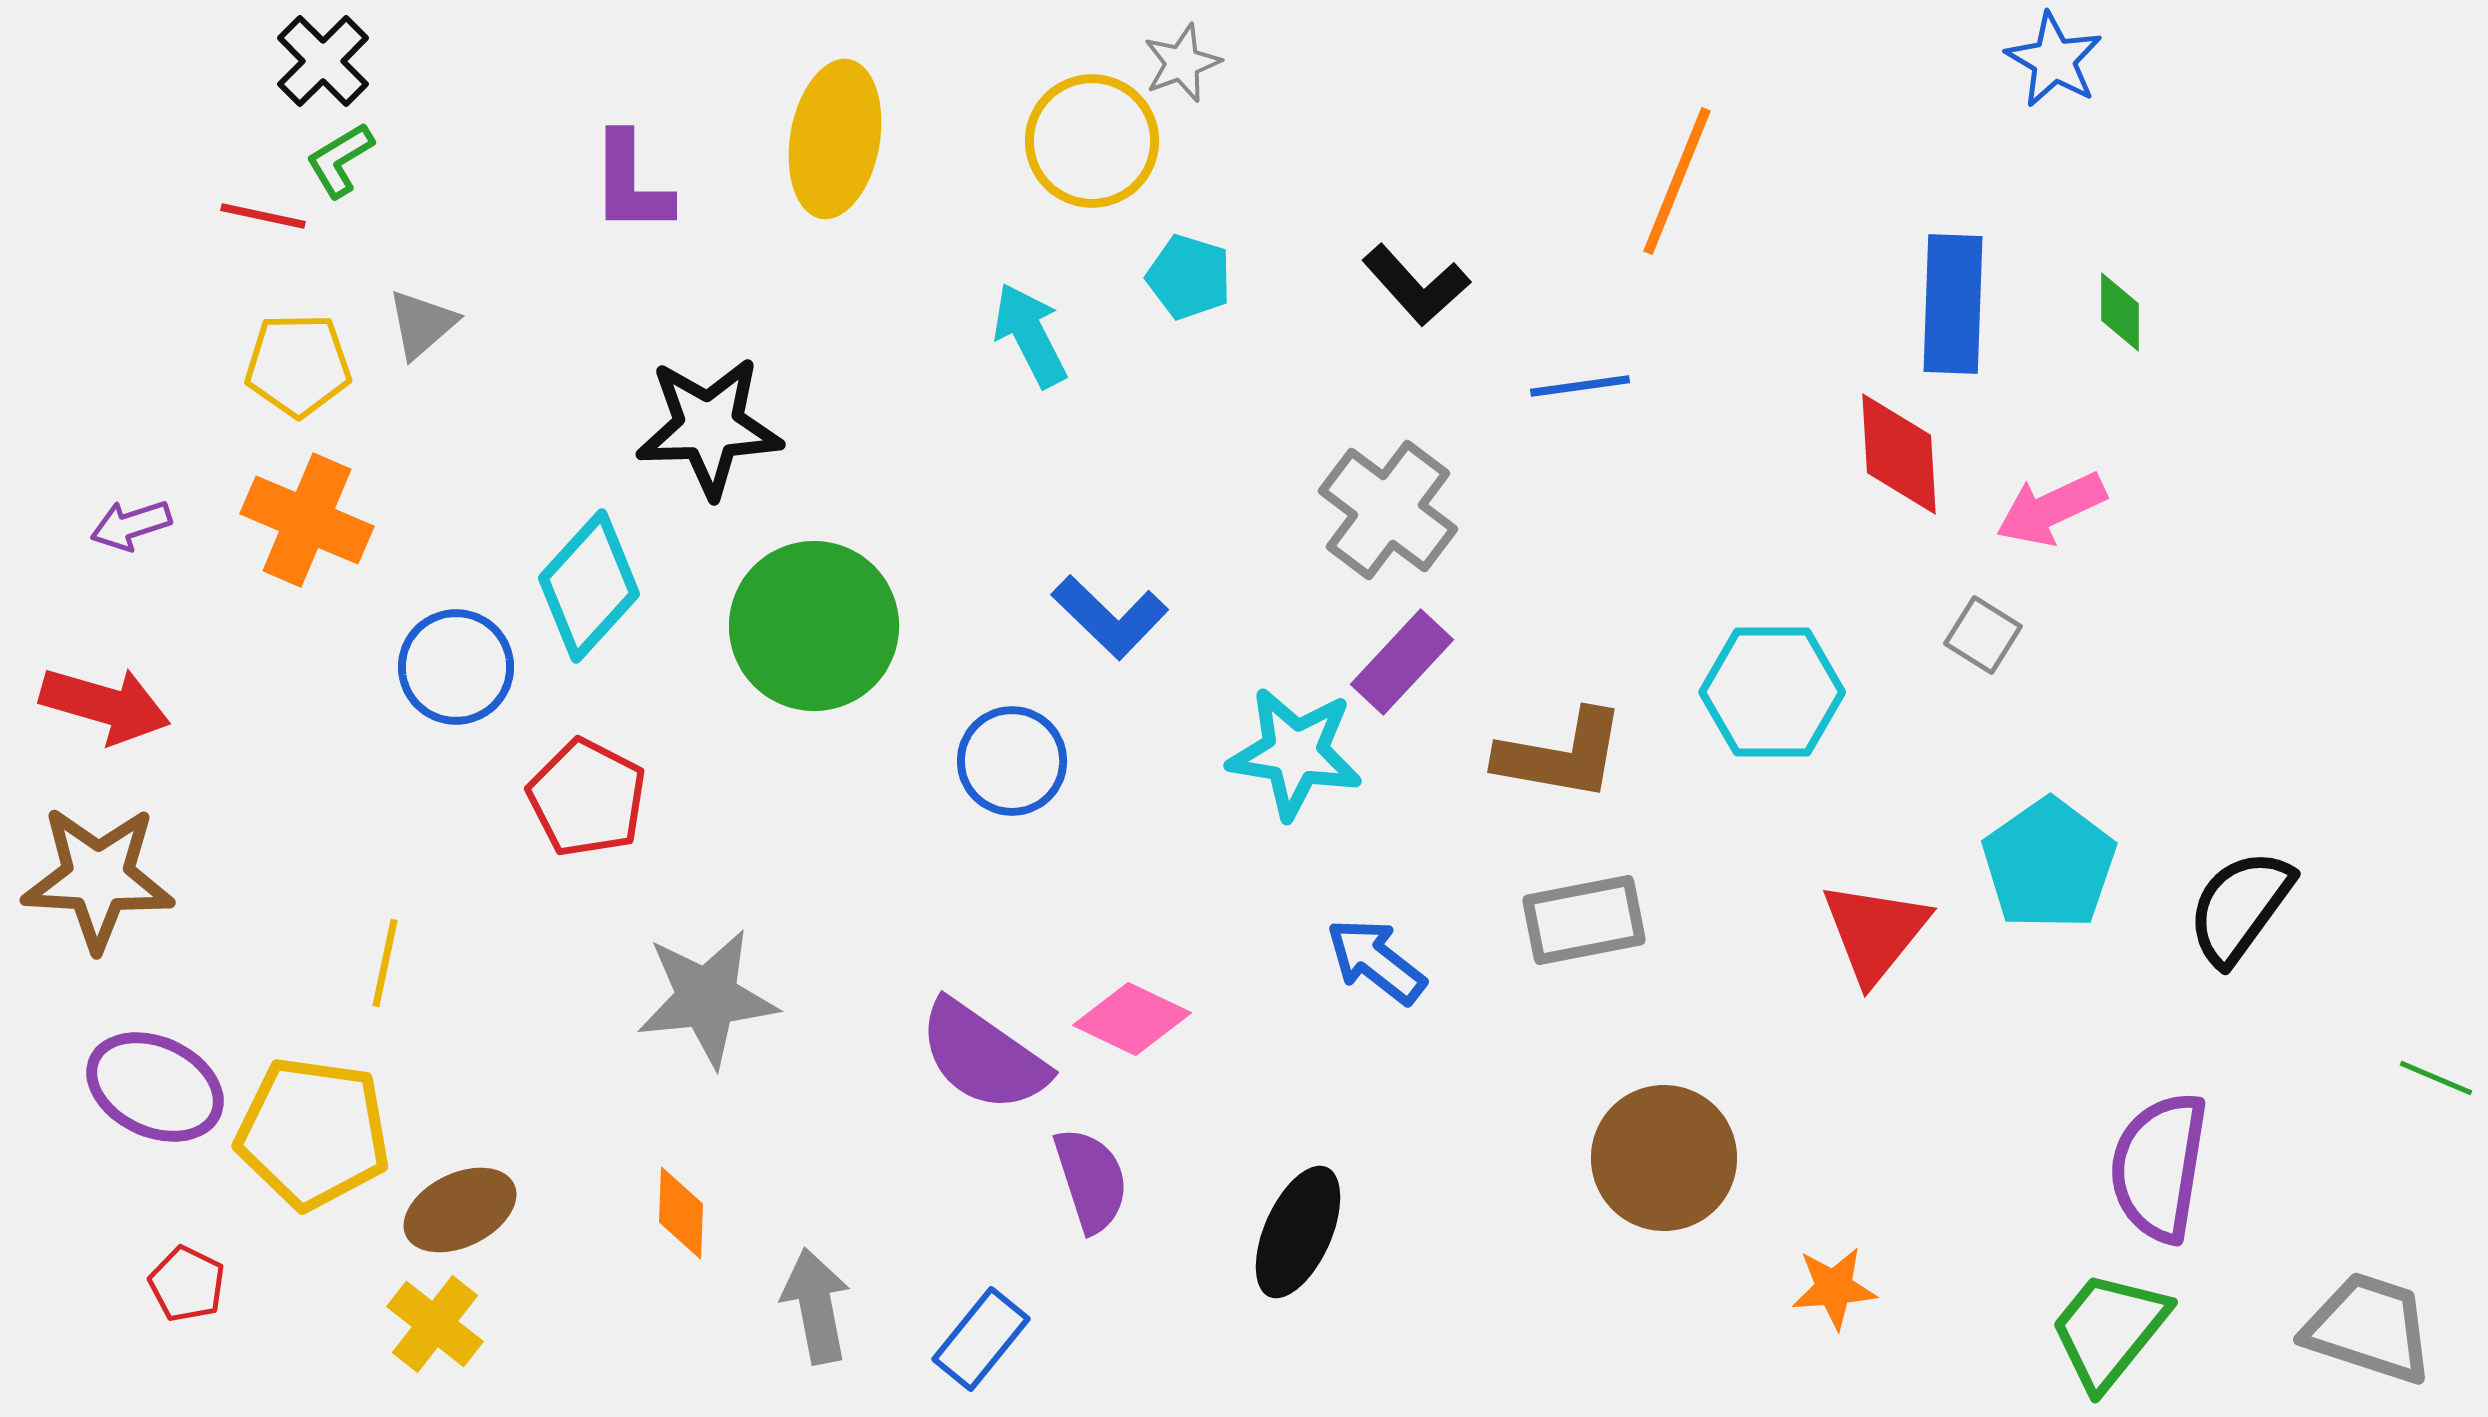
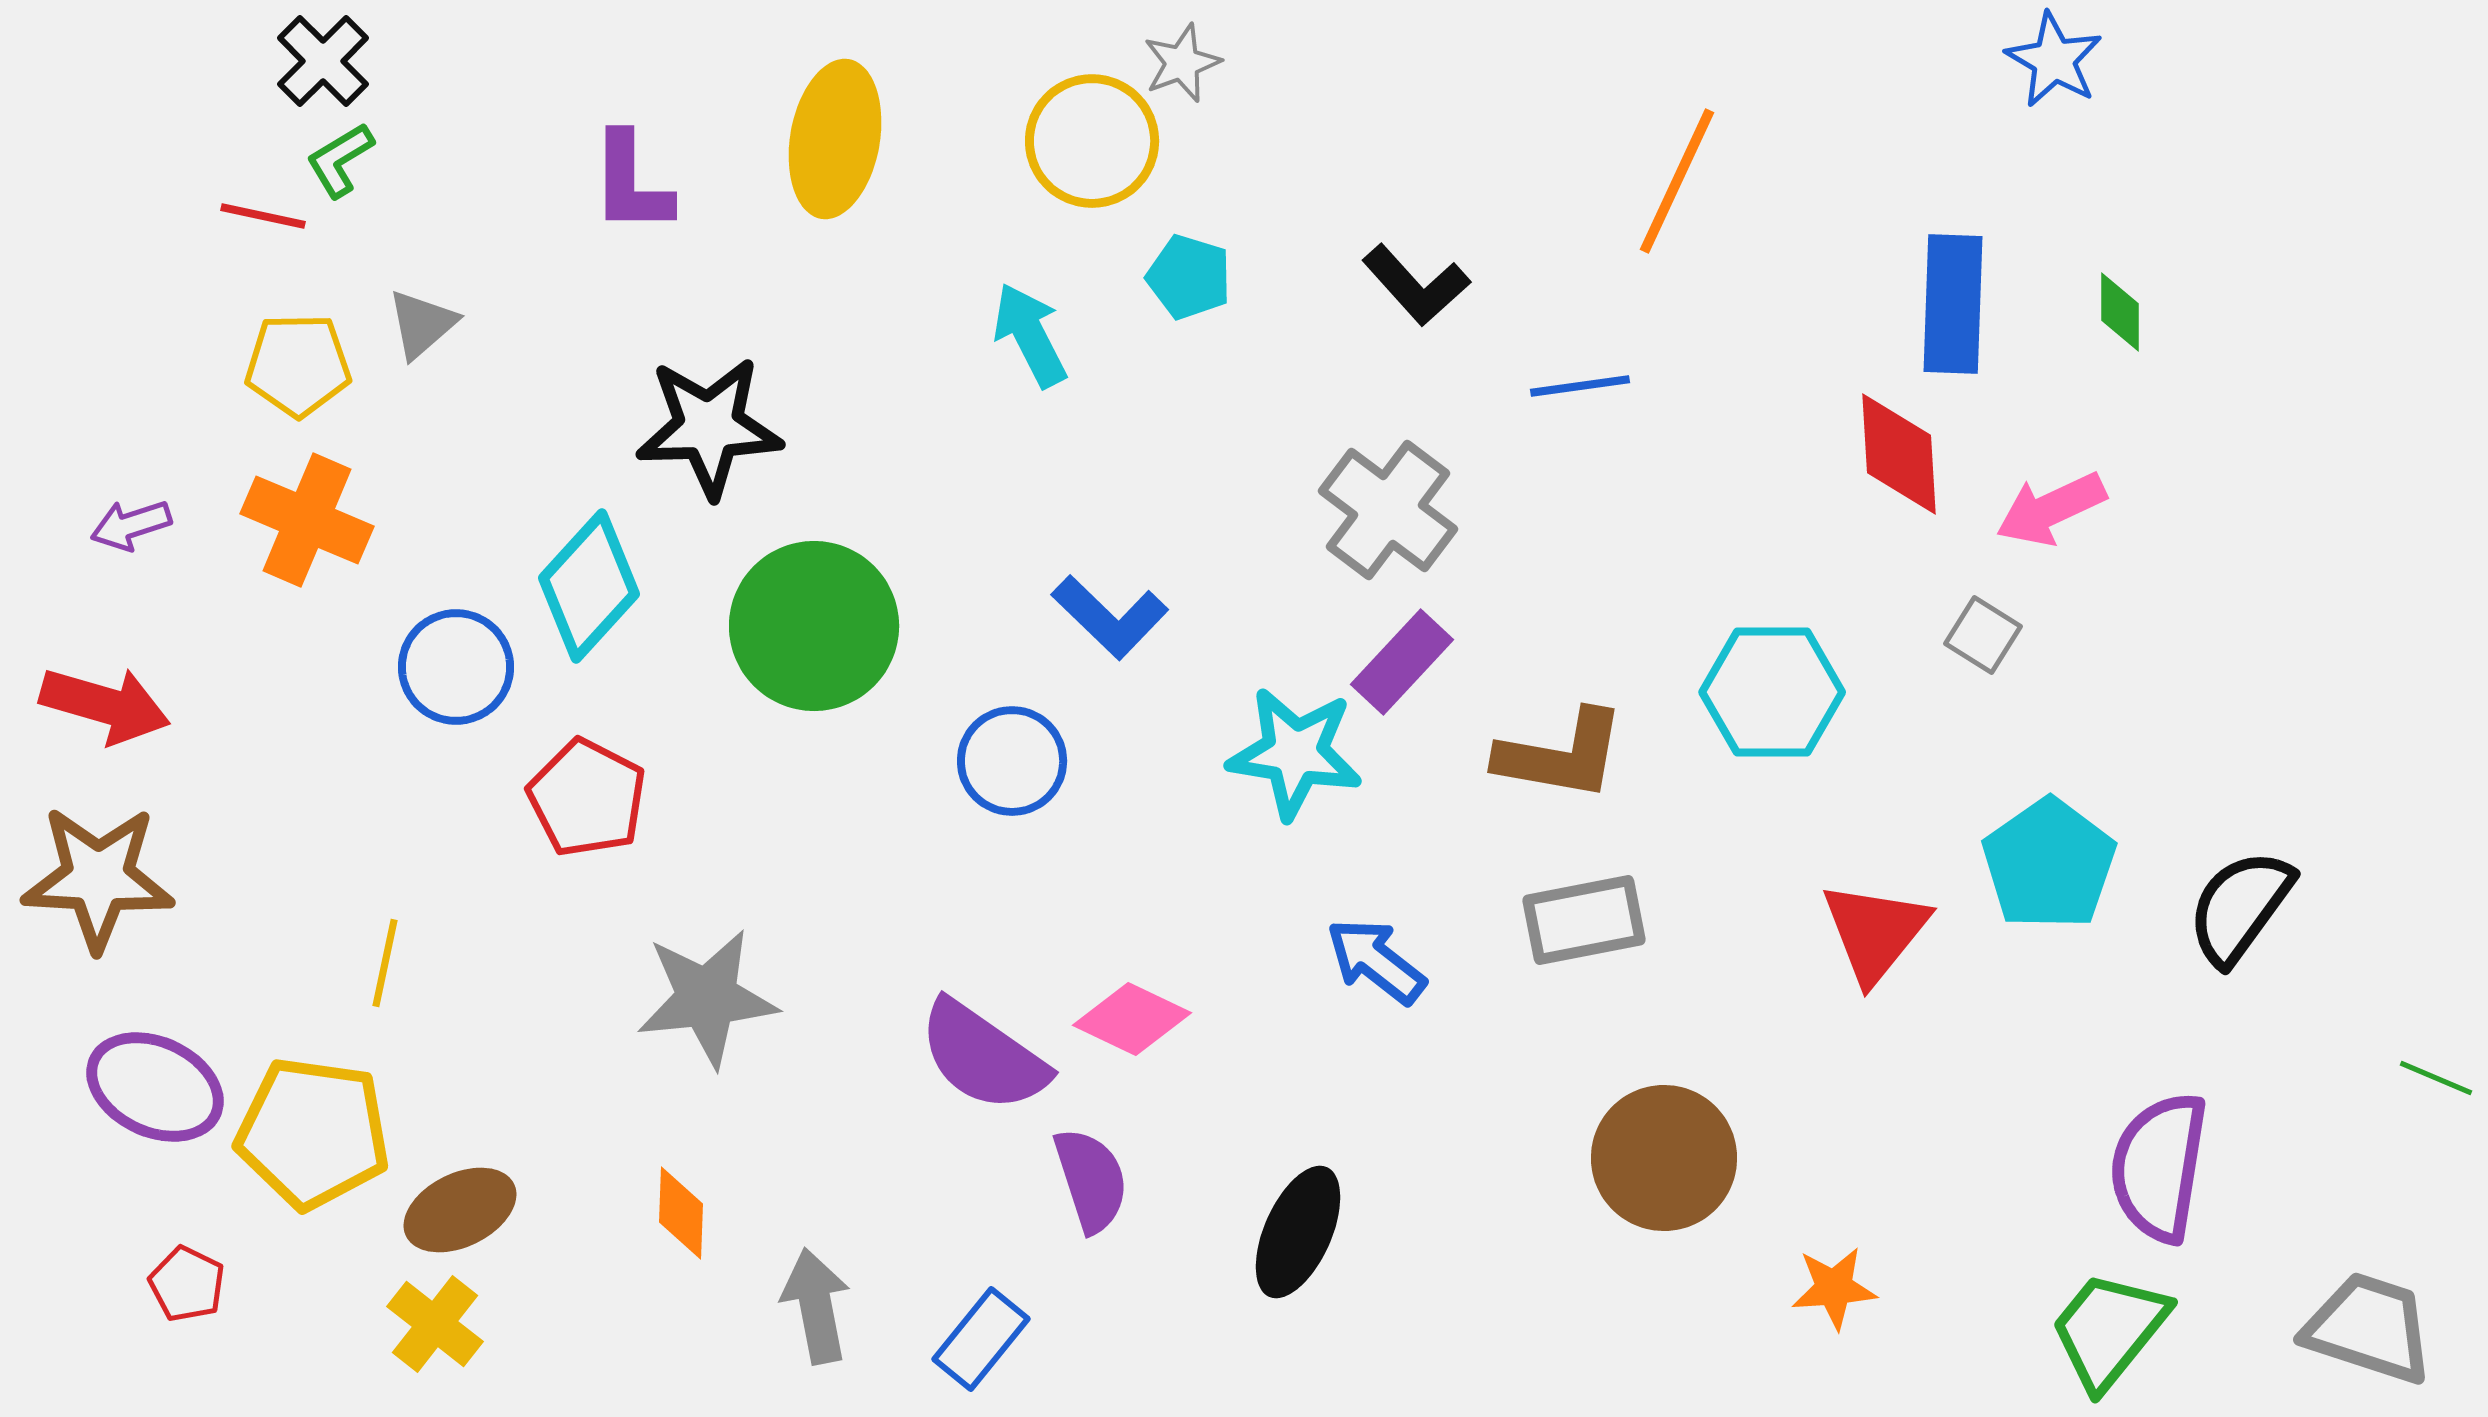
orange line at (1677, 181): rotated 3 degrees clockwise
